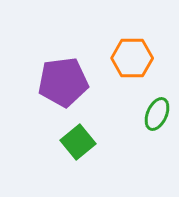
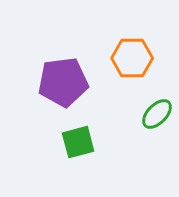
green ellipse: rotated 20 degrees clockwise
green square: rotated 24 degrees clockwise
